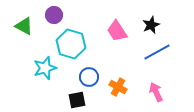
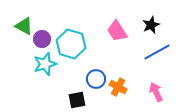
purple circle: moved 12 px left, 24 px down
cyan star: moved 4 px up
blue circle: moved 7 px right, 2 px down
